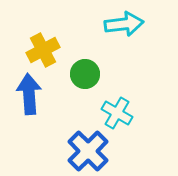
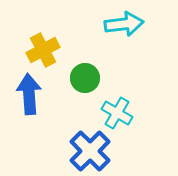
green circle: moved 4 px down
blue cross: moved 2 px right
